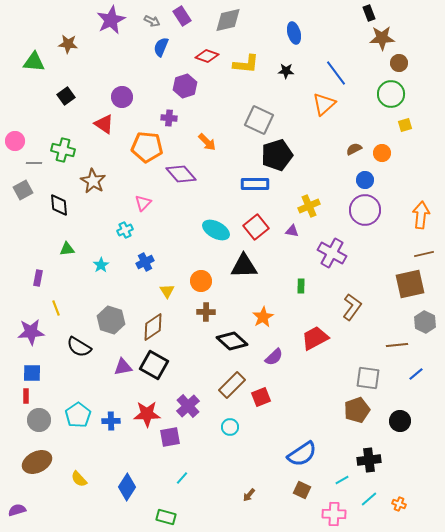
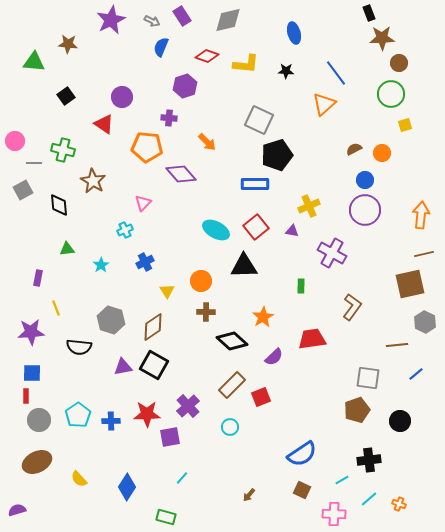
red trapezoid at (315, 338): moved 3 px left, 1 px down; rotated 20 degrees clockwise
black semicircle at (79, 347): rotated 25 degrees counterclockwise
